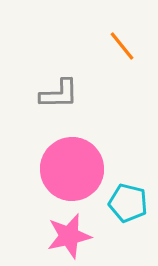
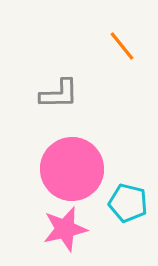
pink star: moved 4 px left, 7 px up
